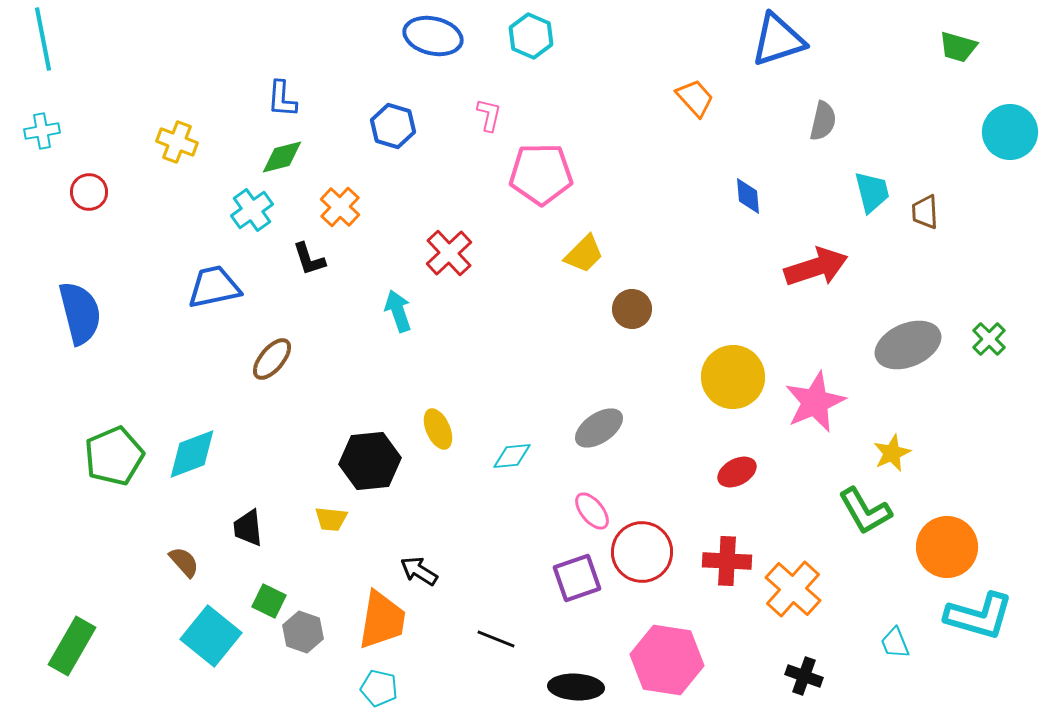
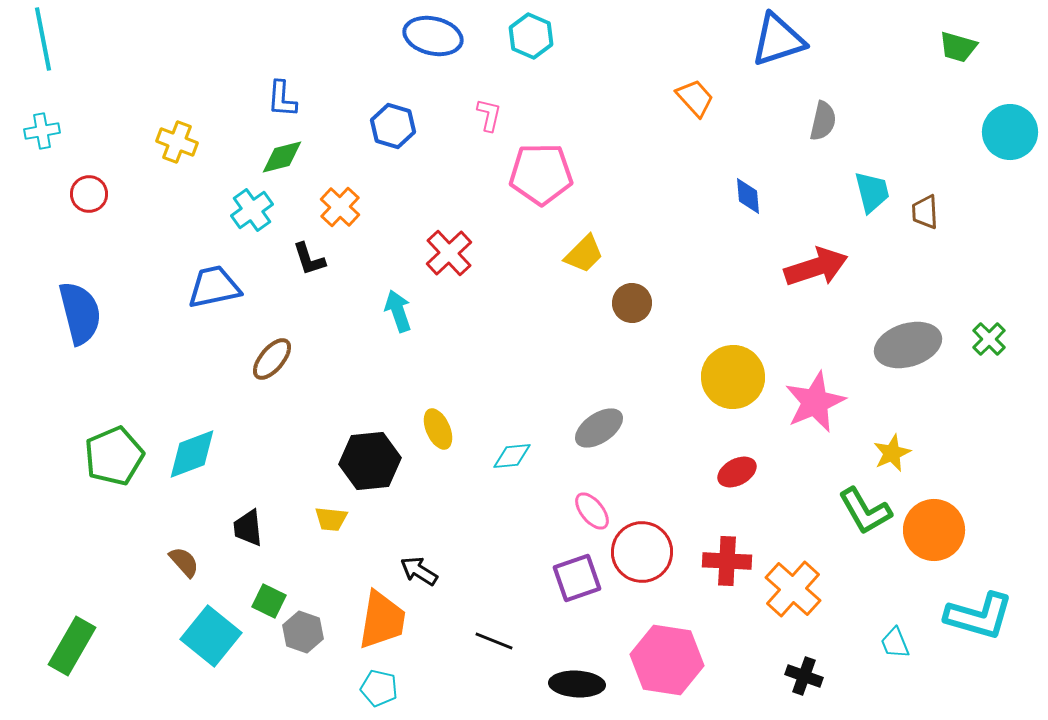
red circle at (89, 192): moved 2 px down
brown circle at (632, 309): moved 6 px up
gray ellipse at (908, 345): rotated 6 degrees clockwise
orange circle at (947, 547): moved 13 px left, 17 px up
black line at (496, 639): moved 2 px left, 2 px down
black ellipse at (576, 687): moved 1 px right, 3 px up
